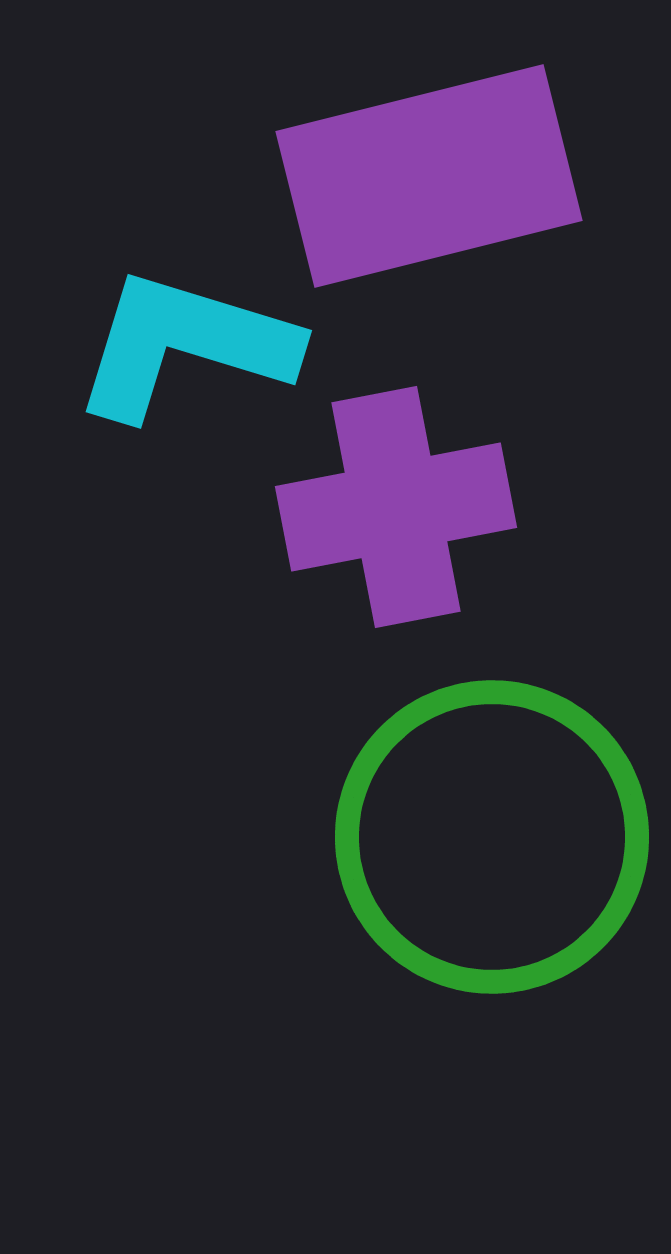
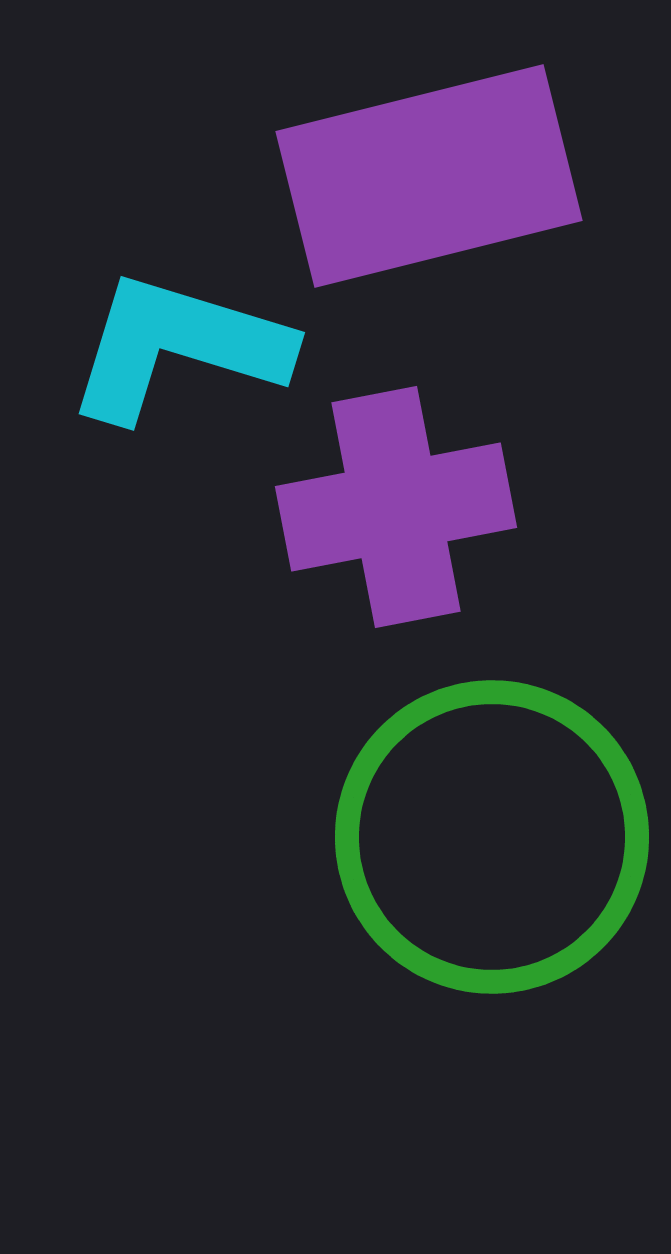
cyan L-shape: moved 7 px left, 2 px down
